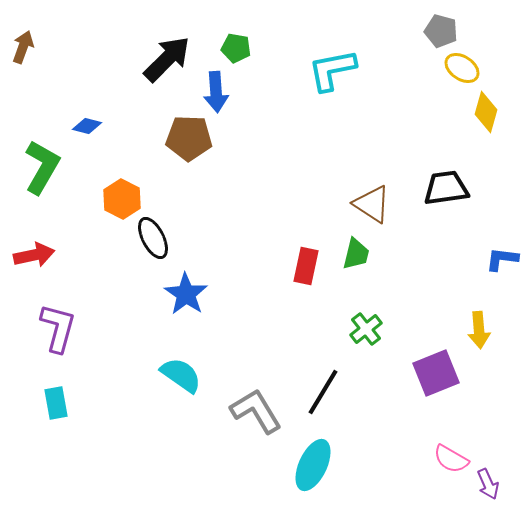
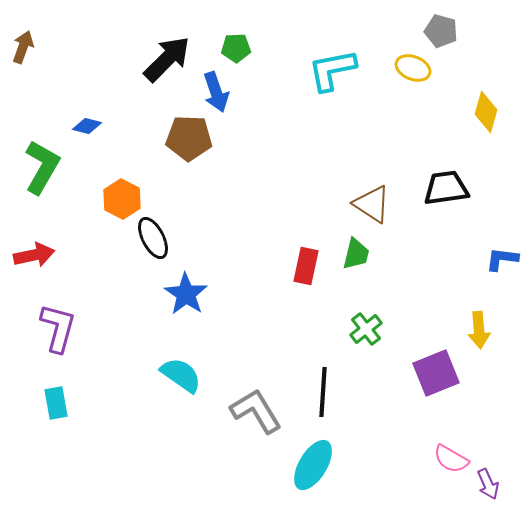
green pentagon: rotated 12 degrees counterclockwise
yellow ellipse: moved 49 px left; rotated 12 degrees counterclockwise
blue arrow: rotated 15 degrees counterclockwise
black line: rotated 27 degrees counterclockwise
cyan ellipse: rotated 6 degrees clockwise
